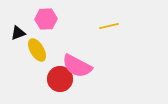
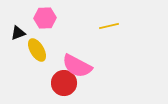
pink hexagon: moved 1 px left, 1 px up
red circle: moved 4 px right, 4 px down
